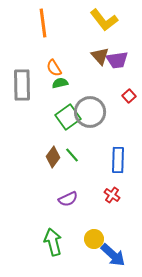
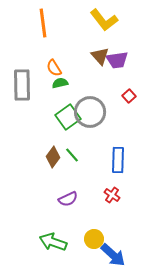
green arrow: rotated 56 degrees counterclockwise
